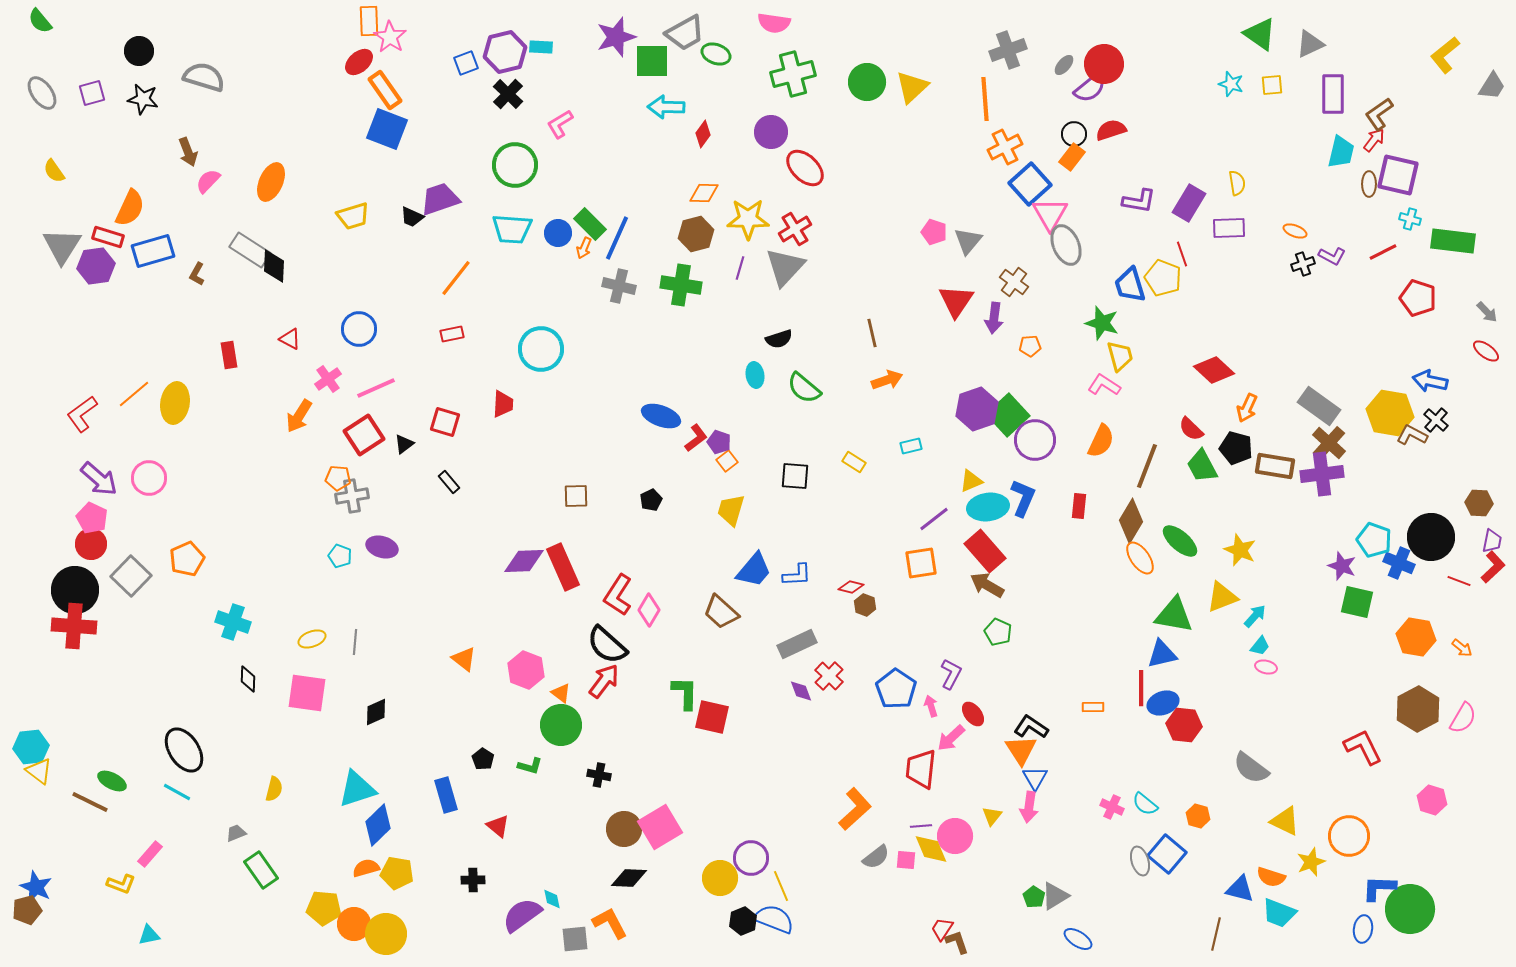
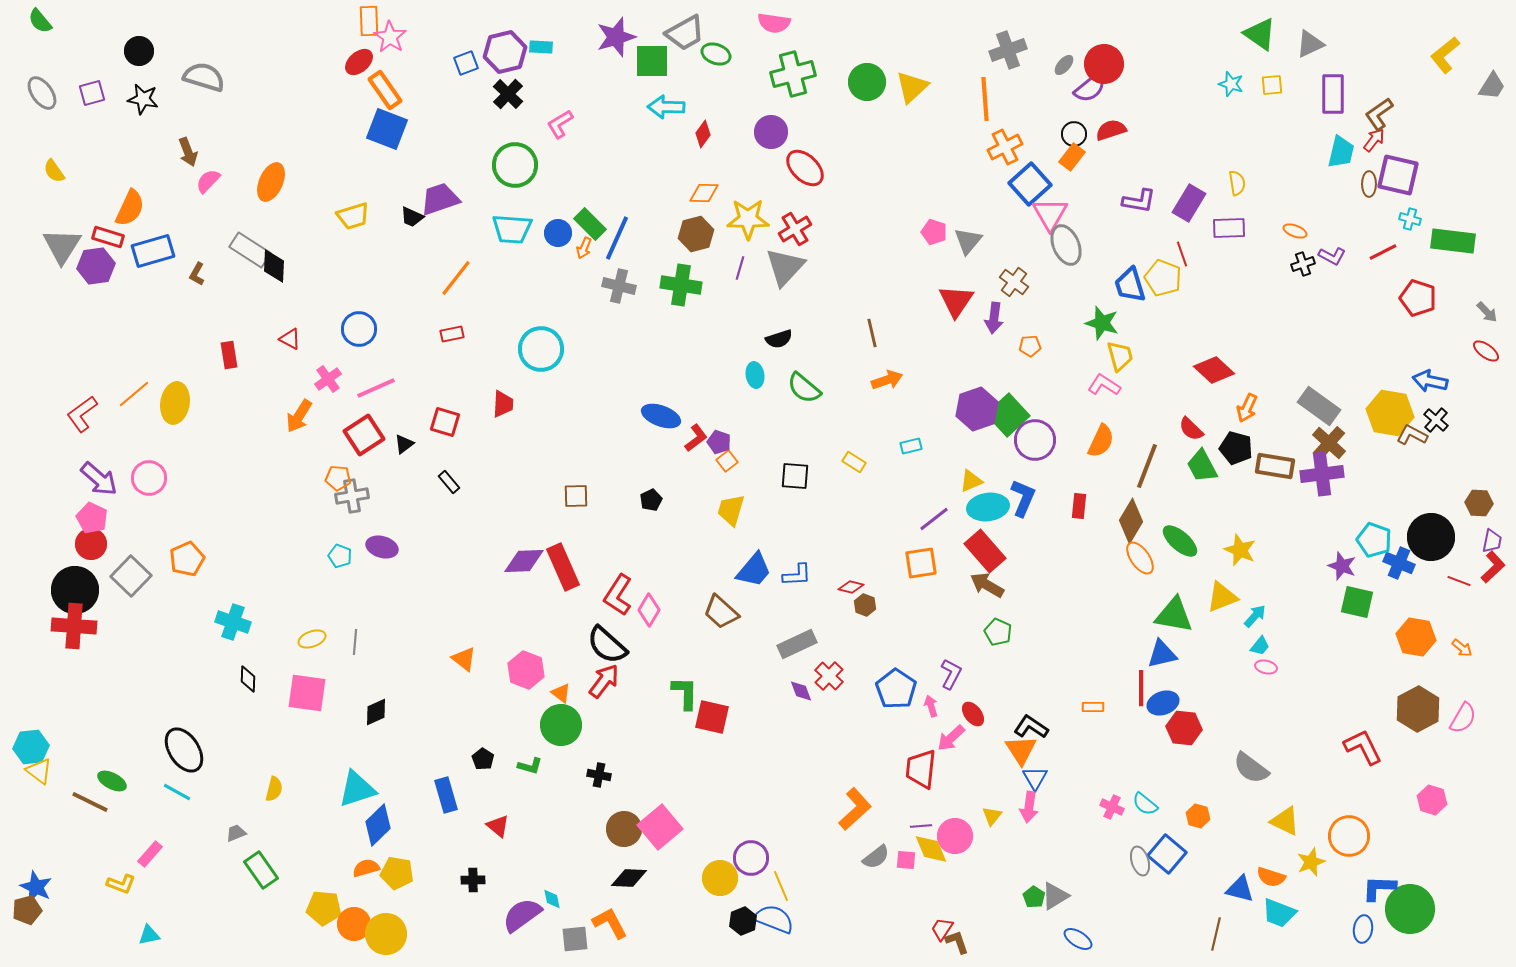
red hexagon at (1184, 725): moved 3 px down
pink square at (660, 827): rotated 9 degrees counterclockwise
